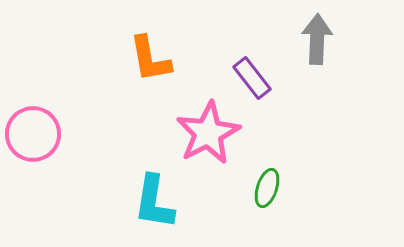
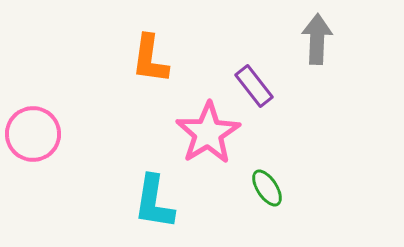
orange L-shape: rotated 18 degrees clockwise
purple rectangle: moved 2 px right, 8 px down
pink star: rotated 4 degrees counterclockwise
green ellipse: rotated 51 degrees counterclockwise
